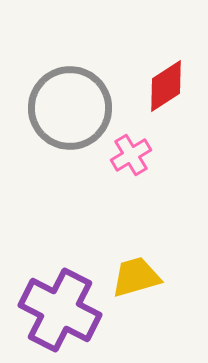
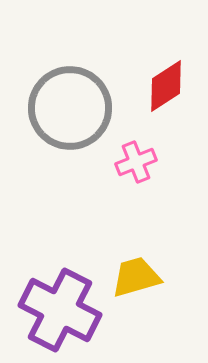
pink cross: moved 5 px right, 7 px down; rotated 9 degrees clockwise
